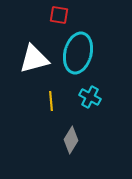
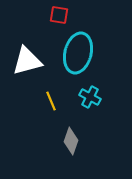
white triangle: moved 7 px left, 2 px down
yellow line: rotated 18 degrees counterclockwise
gray diamond: moved 1 px down; rotated 12 degrees counterclockwise
